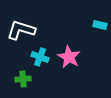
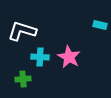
white L-shape: moved 1 px right, 1 px down
cyan cross: rotated 18 degrees counterclockwise
